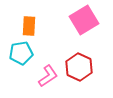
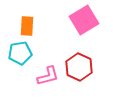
orange rectangle: moved 2 px left
cyan pentagon: moved 1 px left
pink L-shape: rotated 20 degrees clockwise
